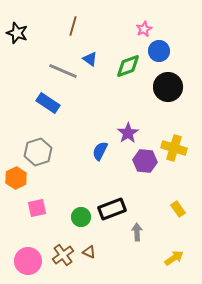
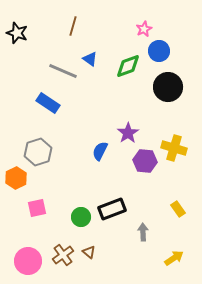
gray arrow: moved 6 px right
brown triangle: rotated 16 degrees clockwise
